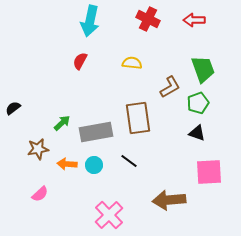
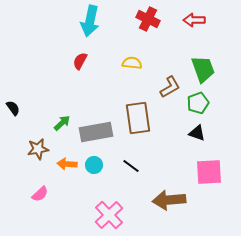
black semicircle: rotated 91 degrees clockwise
black line: moved 2 px right, 5 px down
